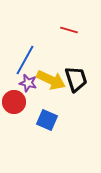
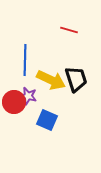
blue line: rotated 28 degrees counterclockwise
purple star: moved 13 px down
